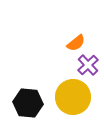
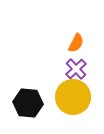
orange semicircle: rotated 24 degrees counterclockwise
purple cross: moved 12 px left, 4 px down
